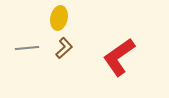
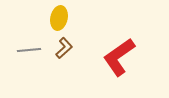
gray line: moved 2 px right, 2 px down
